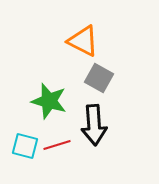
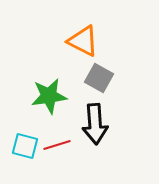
green star: moved 5 px up; rotated 24 degrees counterclockwise
black arrow: moved 1 px right, 1 px up
